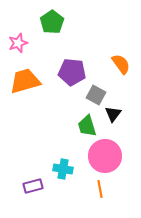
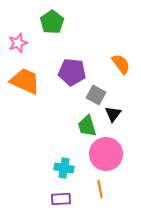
orange trapezoid: rotated 40 degrees clockwise
pink circle: moved 1 px right, 2 px up
cyan cross: moved 1 px right, 1 px up
purple rectangle: moved 28 px right, 13 px down; rotated 12 degrees clockwise
